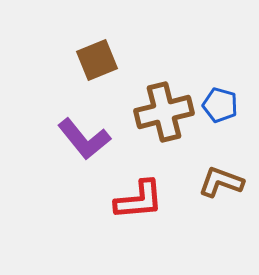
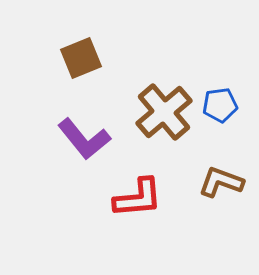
brown square: moved 16 px left, 2 px up
blue pentagon: rotated 24 degrees counterclockwise
brown cross: rotated 26 degrees counterclockwise
red L-shape: moved 1 px left, 2 px up
